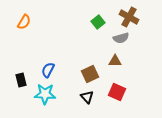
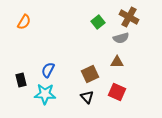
brown triangle: moved 2 px right, 1 px down
